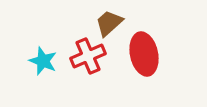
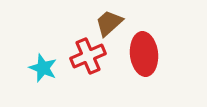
red ellipse: rotated 6 degrees clockwise
cyan star: moved 7 px down
